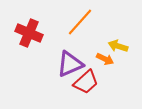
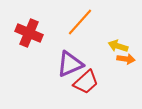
orange arrow: moved 21 px right; rotated 18 degrees counterclockwise
